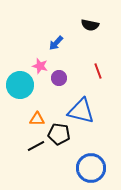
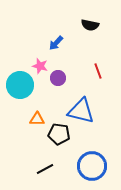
purple circle: moved 1 px left
black line: moved 9 px right, 23 px down
blue circle: moved 1 px right, 2 px up
